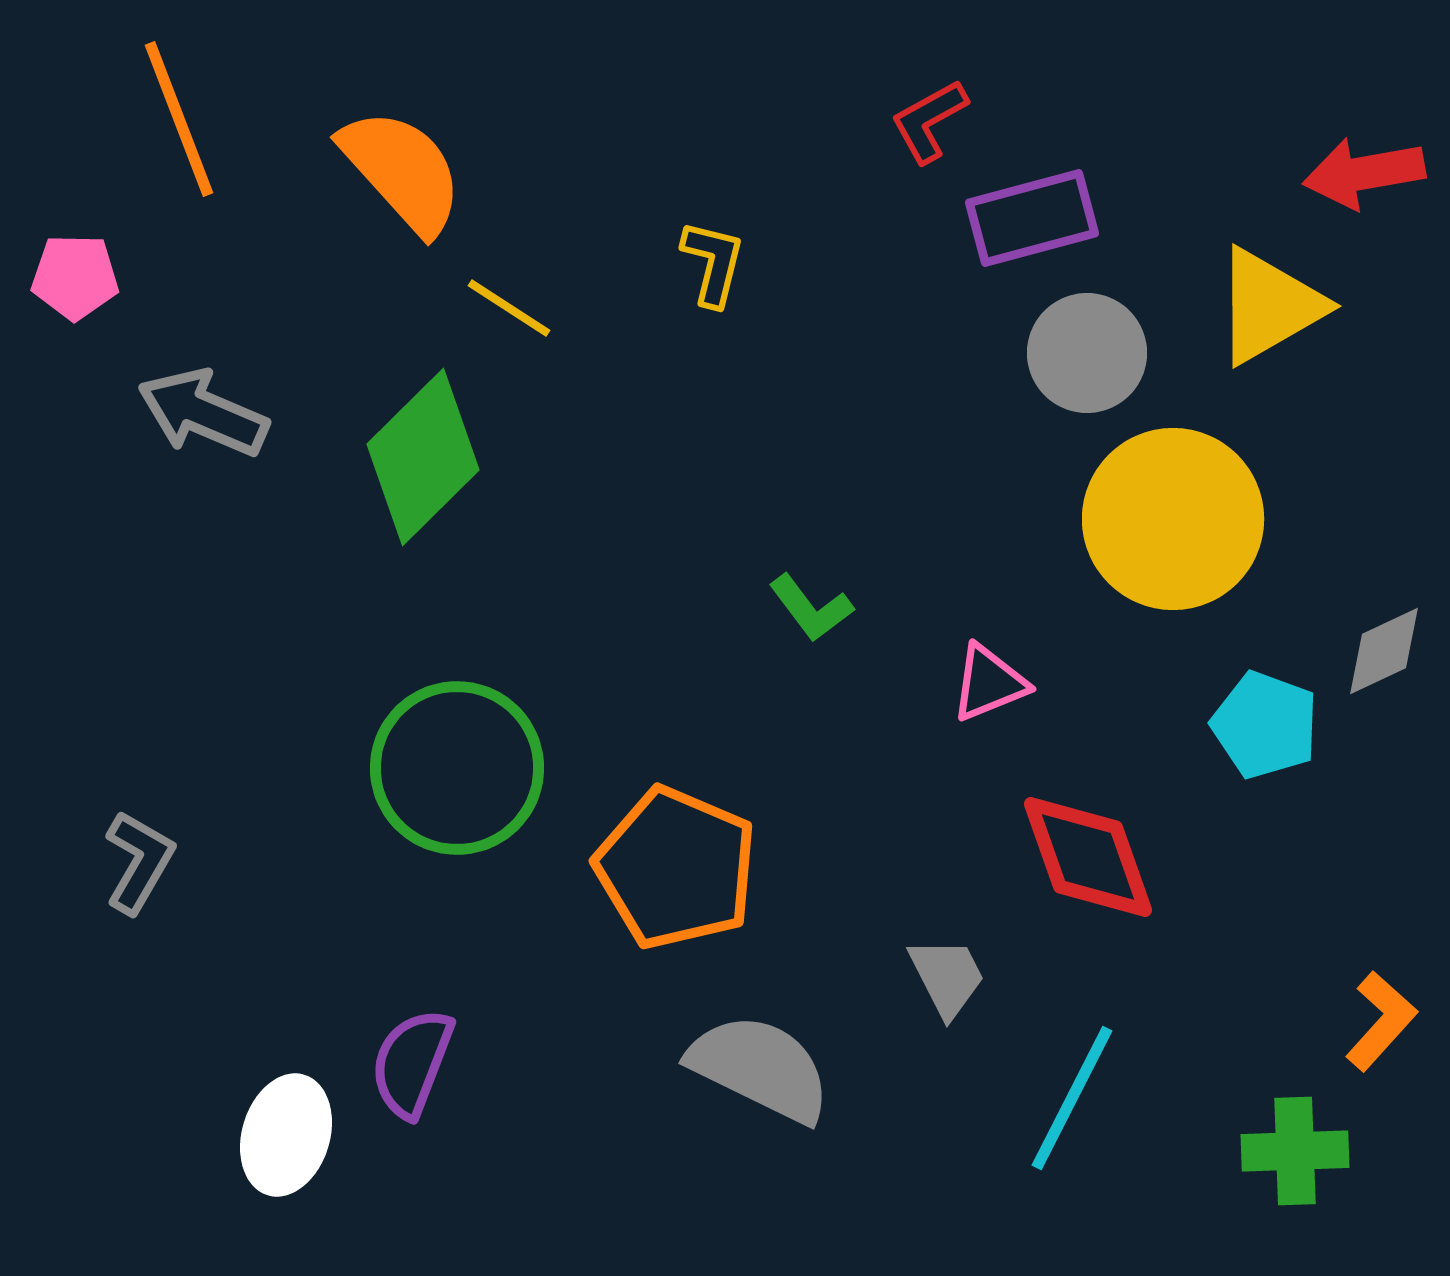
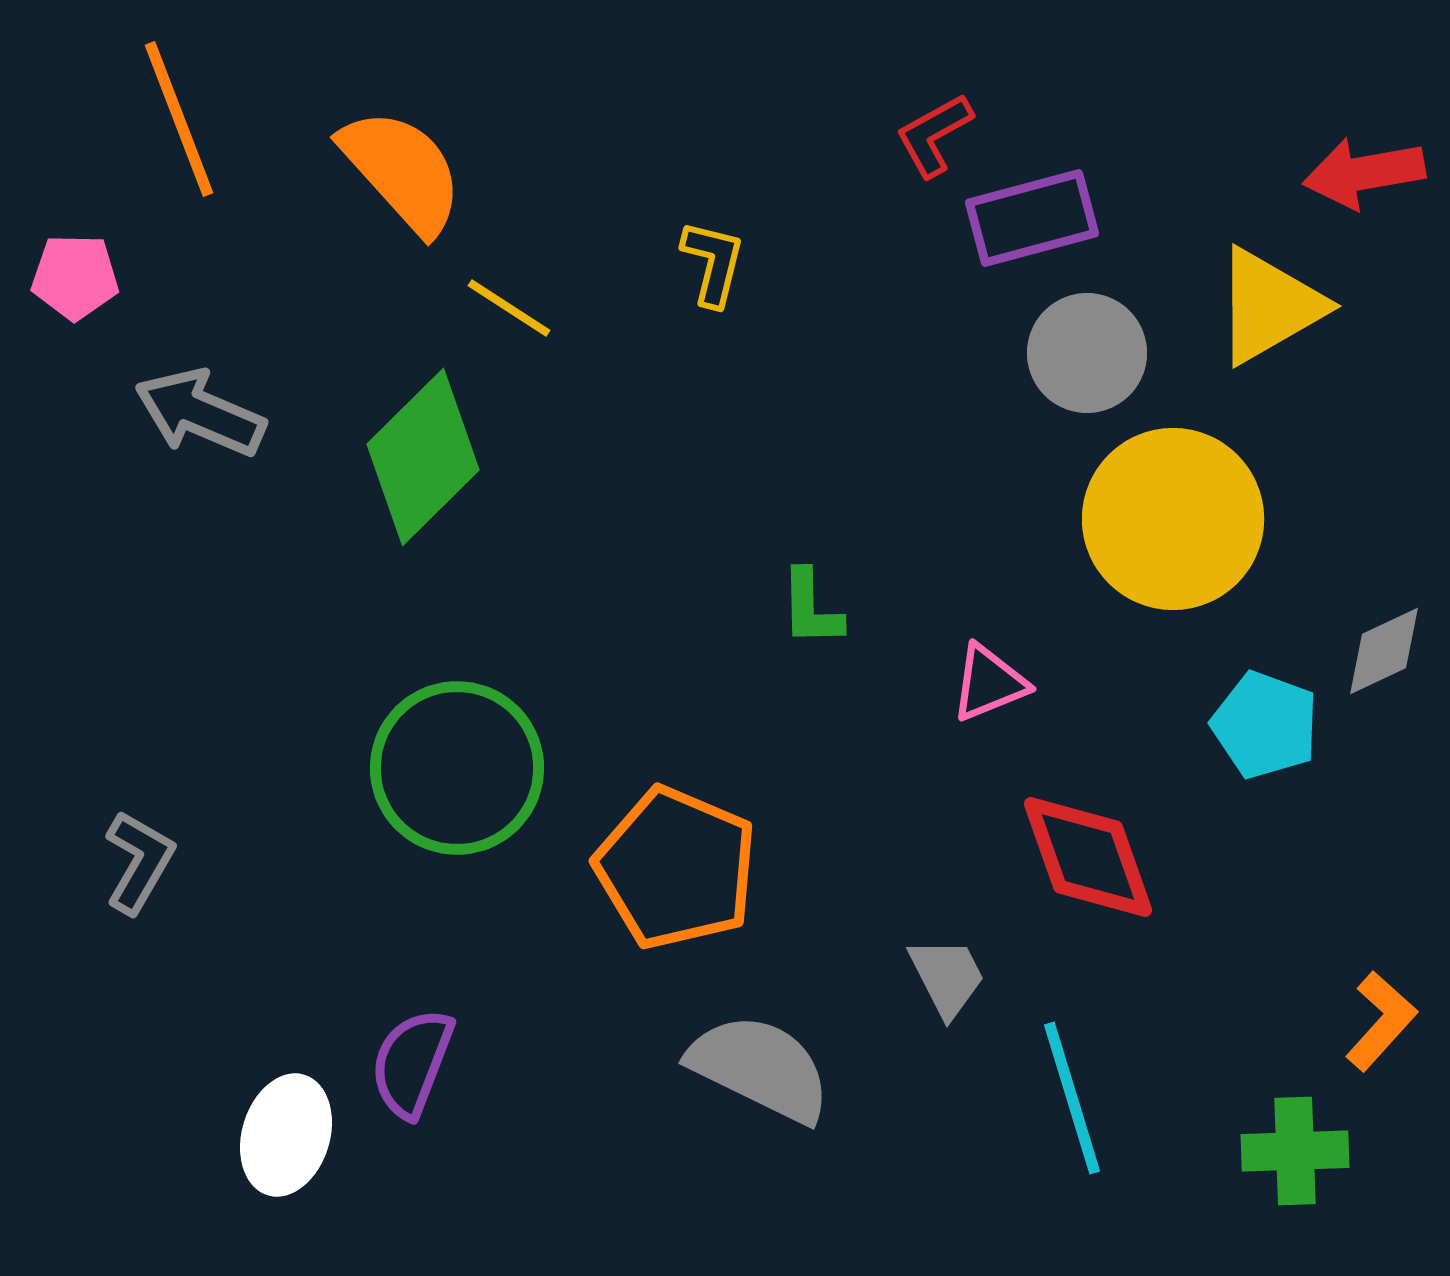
red L-shape: moved 5 px right, 14 px down
gray arrow: moved 3 px left
green L-shape: rotated 36 degrees clockwise
cyan line: rotated 44 degrees counterclockwise
